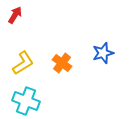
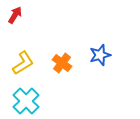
blue star: moved 3 px left, 2 px down
cyan cross: rotated 24 degrees clockwise
